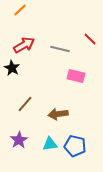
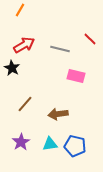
orange line: rotated 16 degrees counterclockwise
purple star: moved 2 px right, 2 px down
